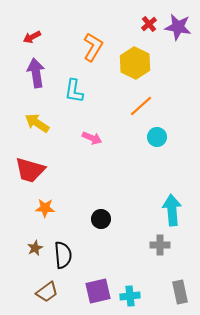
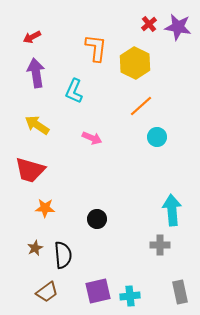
orange L-shape: moved 3 px right, 1 px down; rotated 24 degrees counterclockwise
cyan L-shape: rotated 15 degrees clockwise
yellow arrow: moved 2 px down
black circle: moved 4 px left
